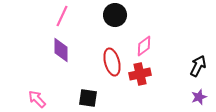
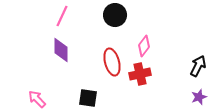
pink diamond: rotated 15 degrees counterclockwise
